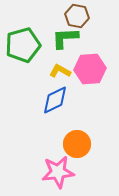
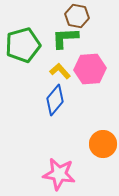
yellow L-shape: rotated 20 degrees clockwise
blue diamond: rotated 24 degrees counterclockwise
orange circle: moved 26 px right
pink star: moved 1 px right, 2 px down; rotated 16 degrees clockwise
